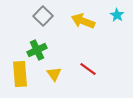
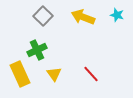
cyan star: rotated 16 degrees counterclockwise
yellow arrow: moved 4 px up
red line: moved 3 px right, 5 px down; rotated 12 degrees clockwise
yellow rectangle: rotated 20 degrees counterclockwise
